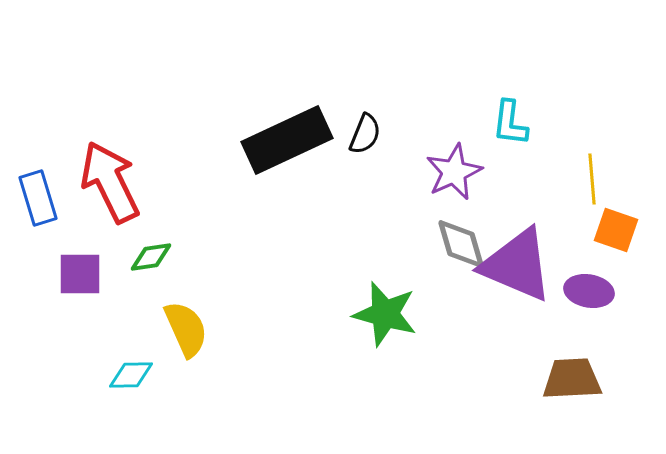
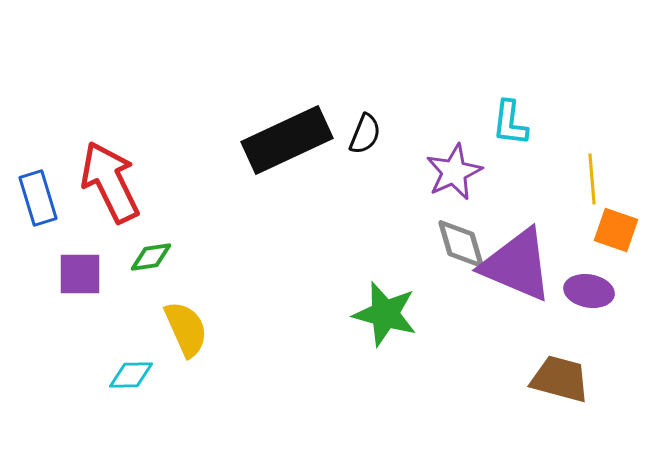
brown trapezoid: moved 12 px left; rotated 18 degrees clockwise
